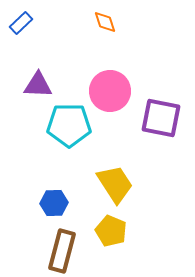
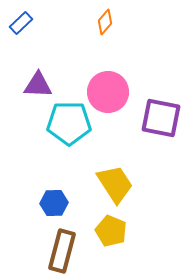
orange diamond: rotated 60 degrees clockwise
pink circle: moved 2 px left, 1 px down
cyan pentagon: moved 2 px up
